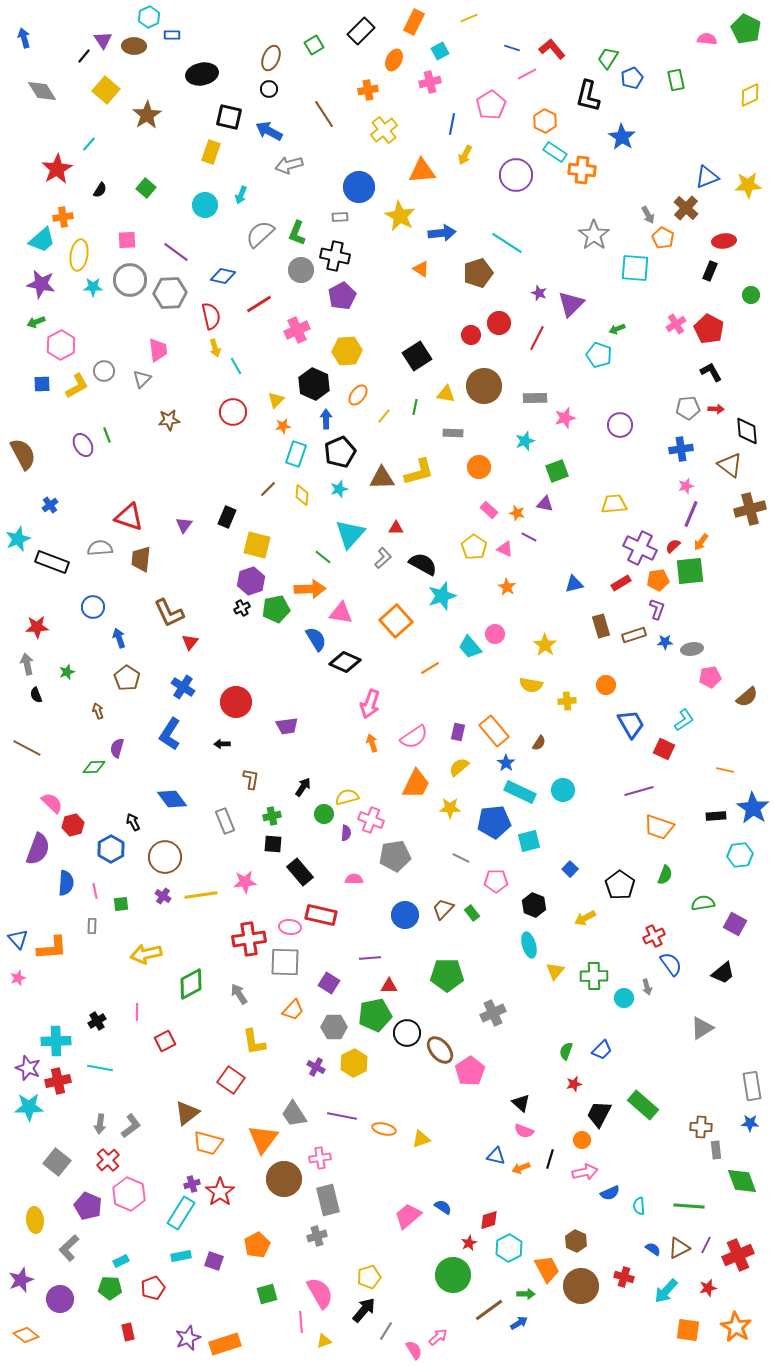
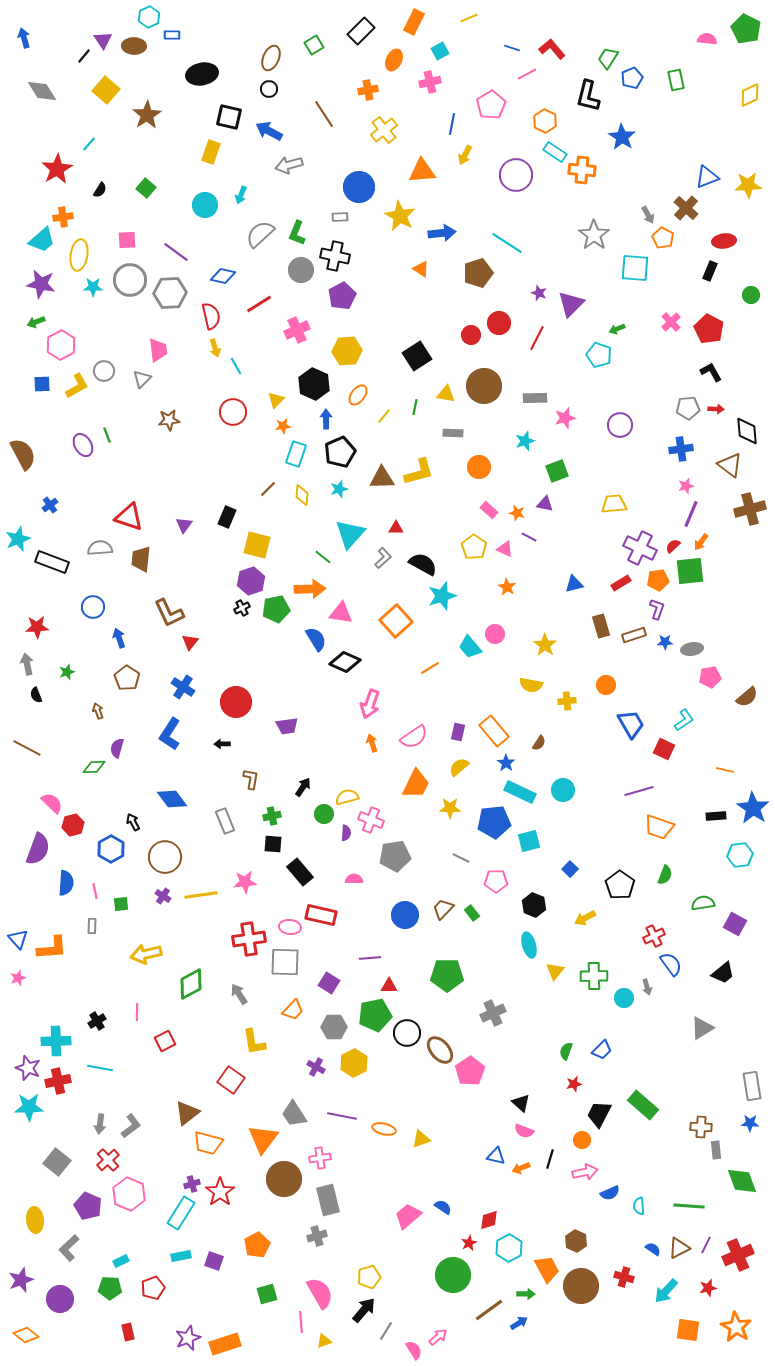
pink cross at (676, 324): moved 5 px left, 2 px up; rotated 12 degrees counterclockwise
